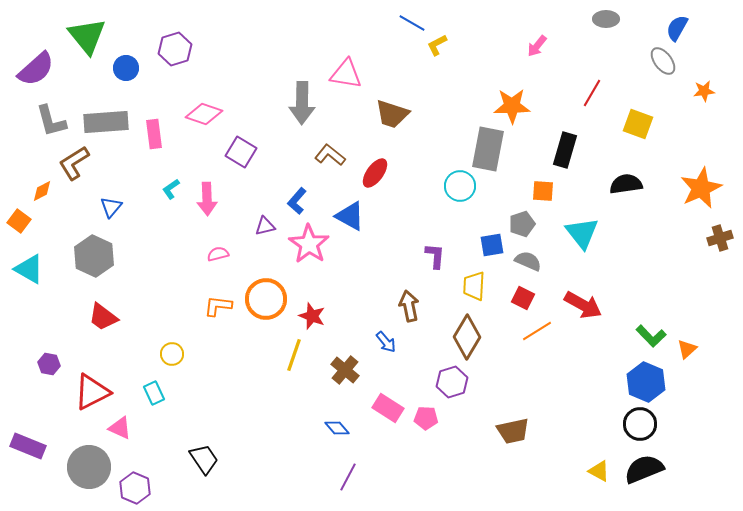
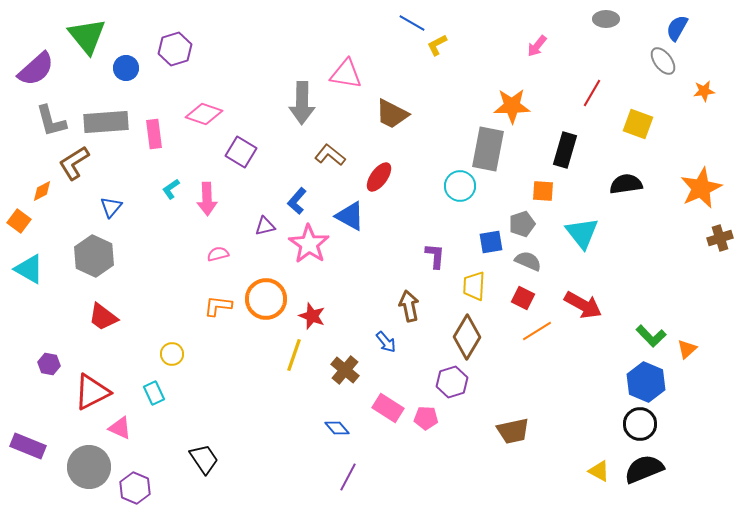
brown trapezoid at (392, 114): rotated 9 degrees clockwise
red ellipse at (375, 173): moved 4 px right, 4 px down
blue square at (492, 245): moved 1 px left, 3 px up
